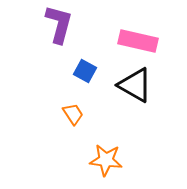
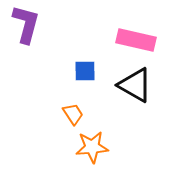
purple L-shape: moved 33 px left
pink rectangle: moved 2 px left, 1 px up
blue square: rotated 30 degrees counterclockwise
orange star: moved 14 px left, 13 px up; rotated 12 degrees counterclockwise
